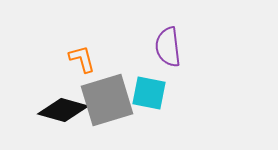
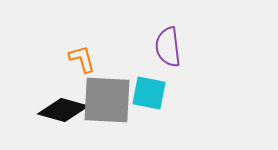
gray square: rotated 20 degrees clockwise
